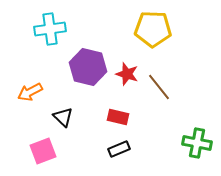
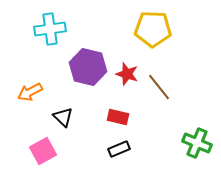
green cross: rotated 12 degrees clockwise
pink square: rotated 8 degrees counterclockwise
